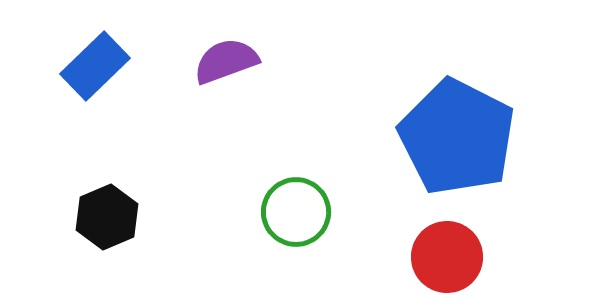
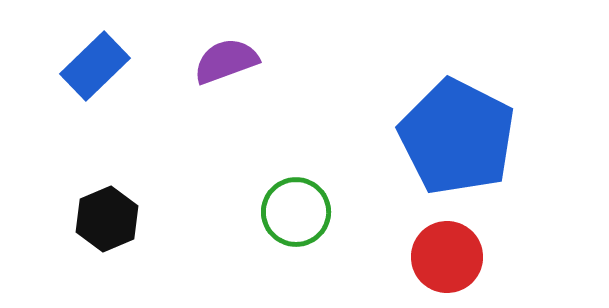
black hexagon: moved 2 px down
